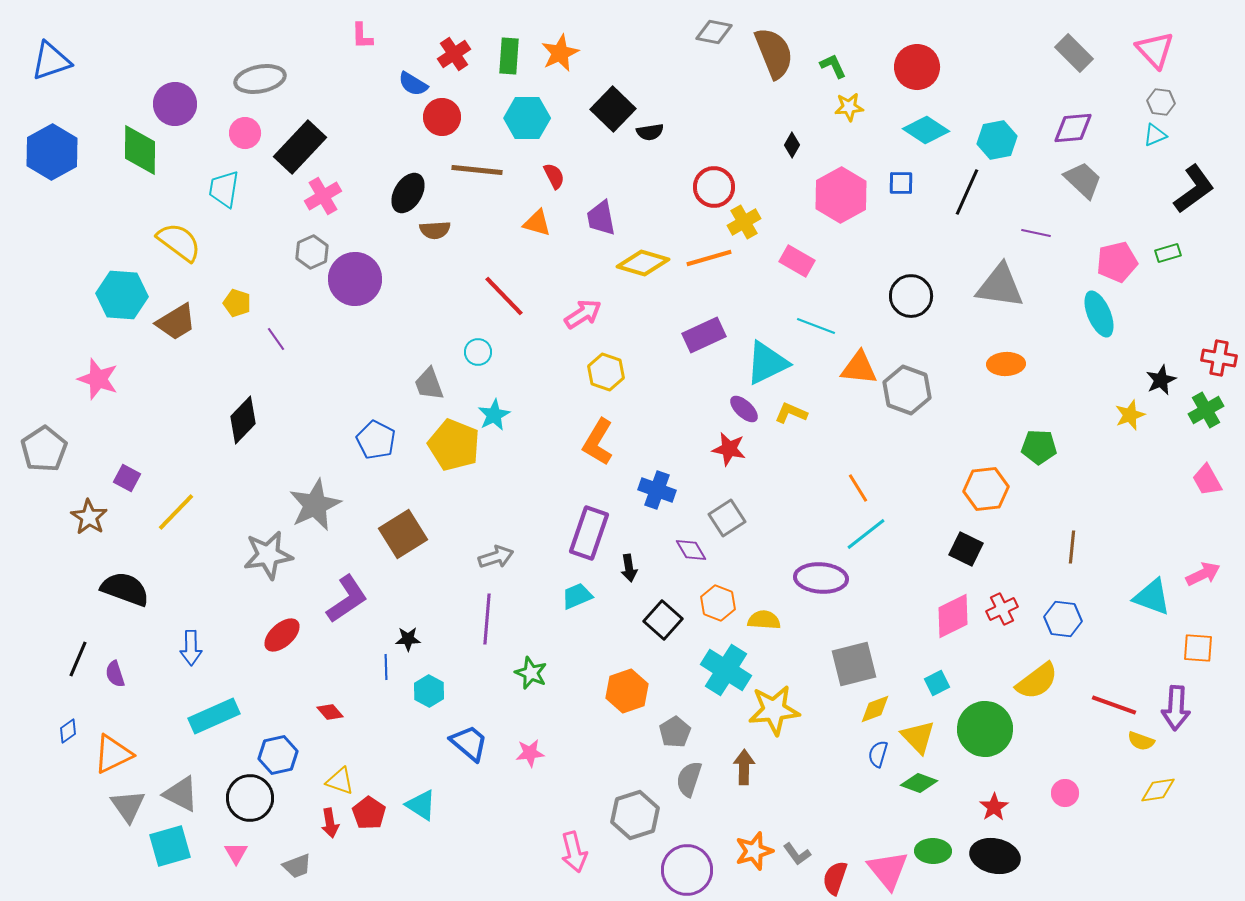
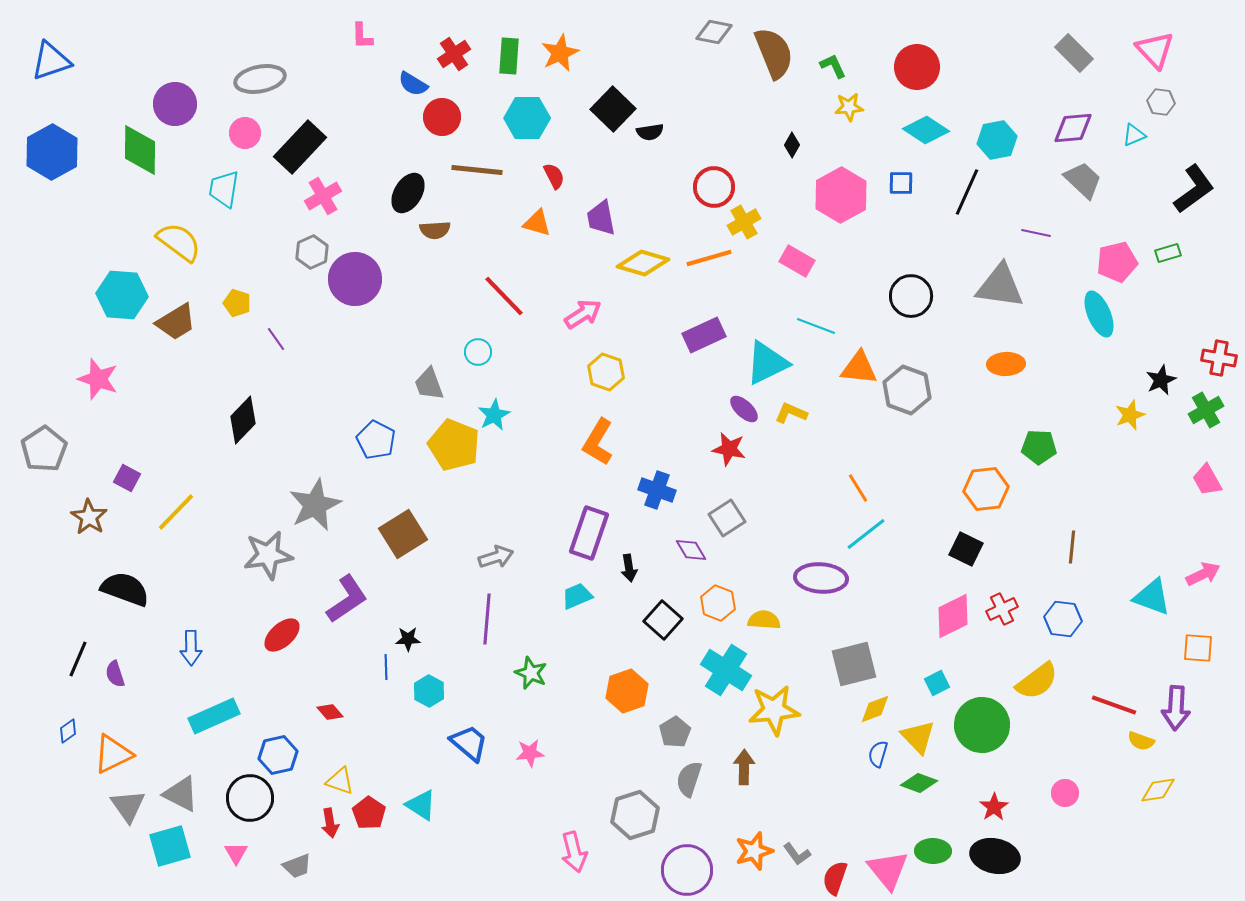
cyan triangle at (1155, 135): moved 21 px left
green circle at (985, 729): moved 3 px left, 4 px up
